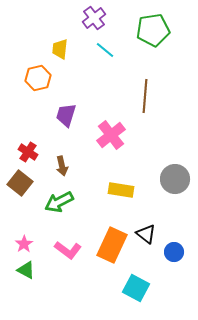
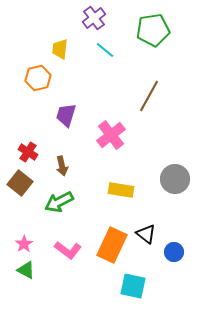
brown line: moved 4 px right; rotated 24 degrees clockwise
cyan square: moved 3 px left, 2 px up; rotated 16 degrees counterclockwise
